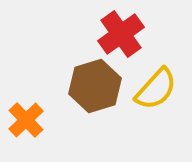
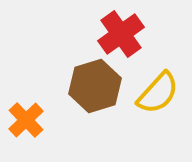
yellow semicircle: moved 2 px right, 4 px down
